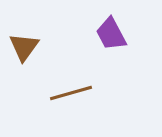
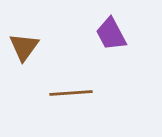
brown line: rotated 12 degrees clockwise
